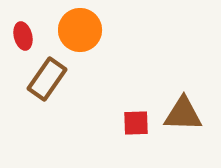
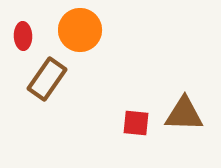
red ellipse: rotated 12 degrees clockwise
brown triangle: moved 1 px right
red square: rotated 8 degrees clockwise
